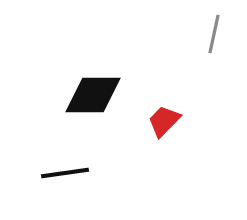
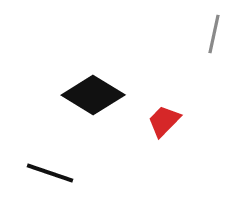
black diamond: rotated 32 degrees clockwise
black line: moved 15 px left; rotated 27 degrees clockwise
